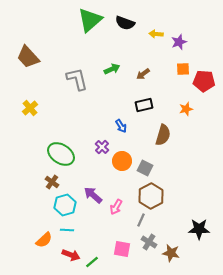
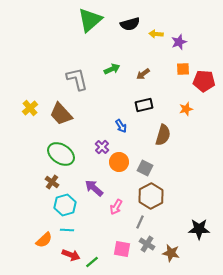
black semicircle: moved 5 px right, 1 px down; rotated 36 degrees counterclockwise
brown trapezoid: moved 33 px right, 57 px down
orange circle: moved 3 px left, 1 px down
purple arrow: moved 1 px right, 7 px up
gray line: moved 1 px left, 2 px down
gray cross: moved 2 px left, 2 px down
